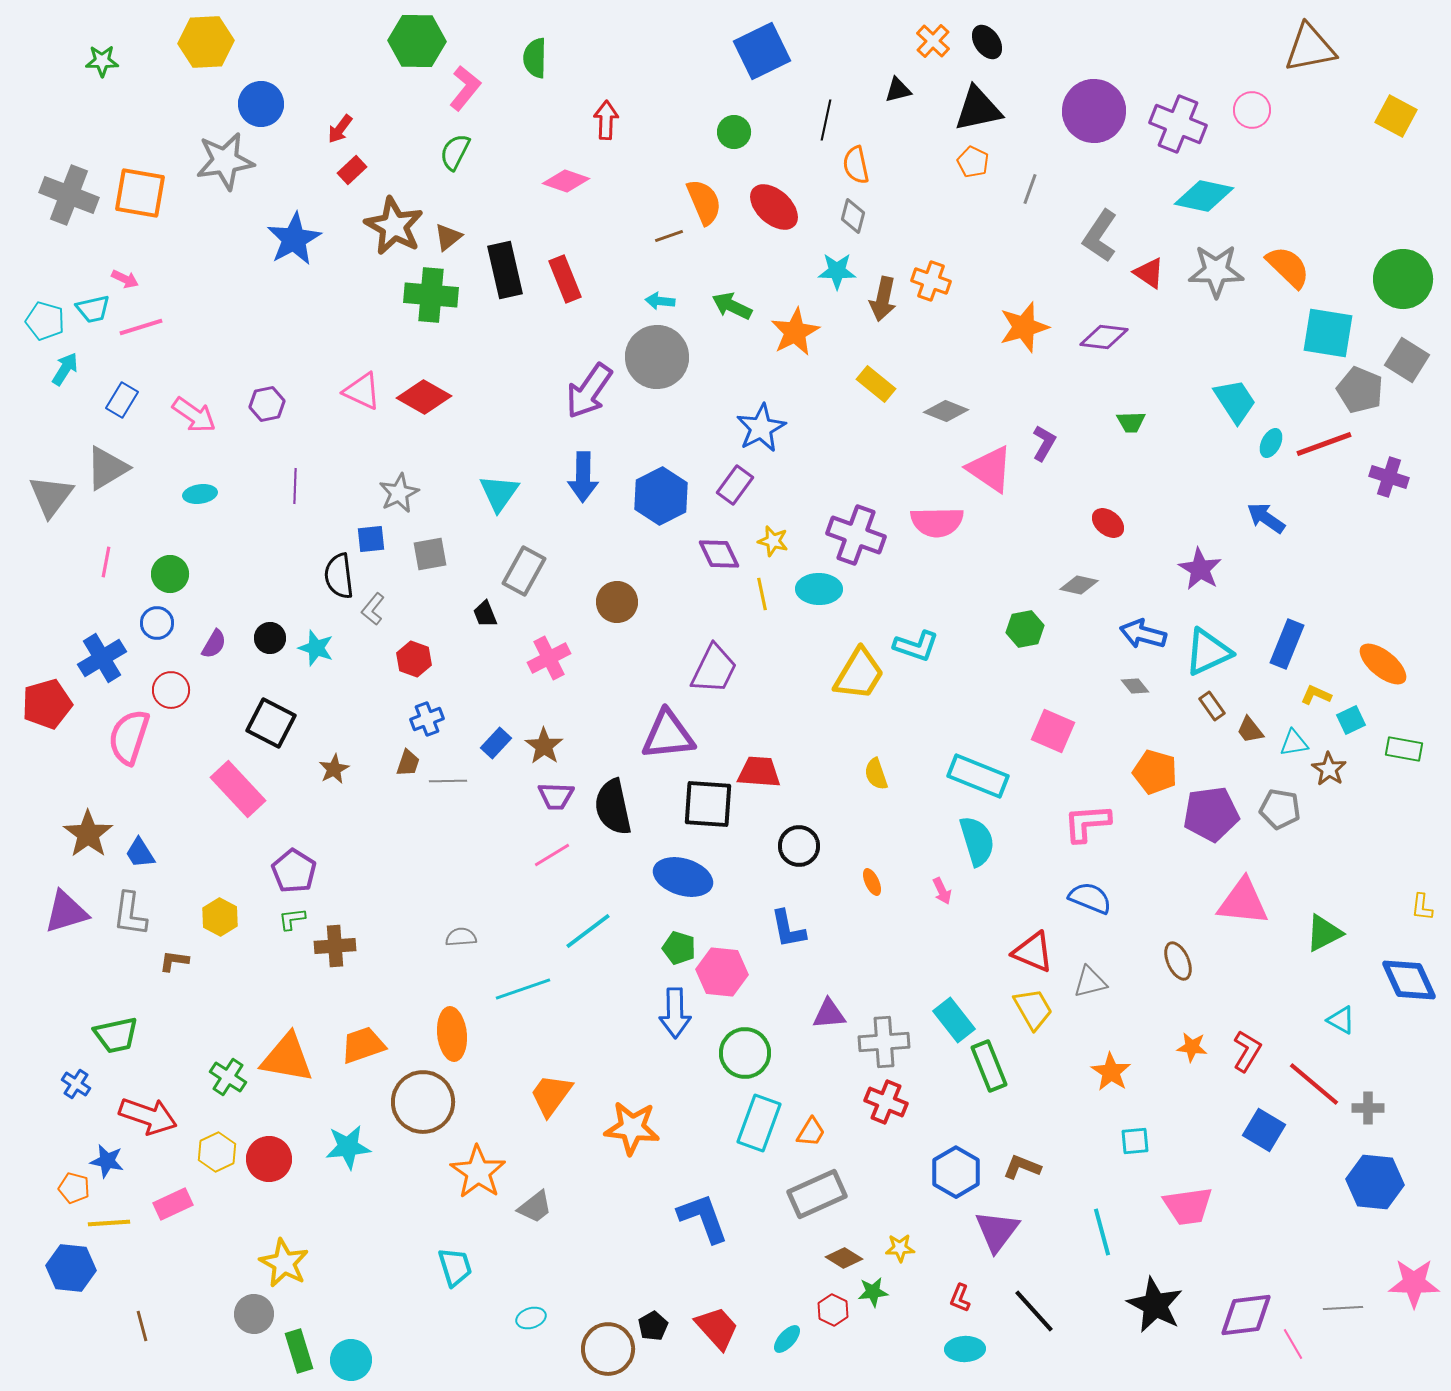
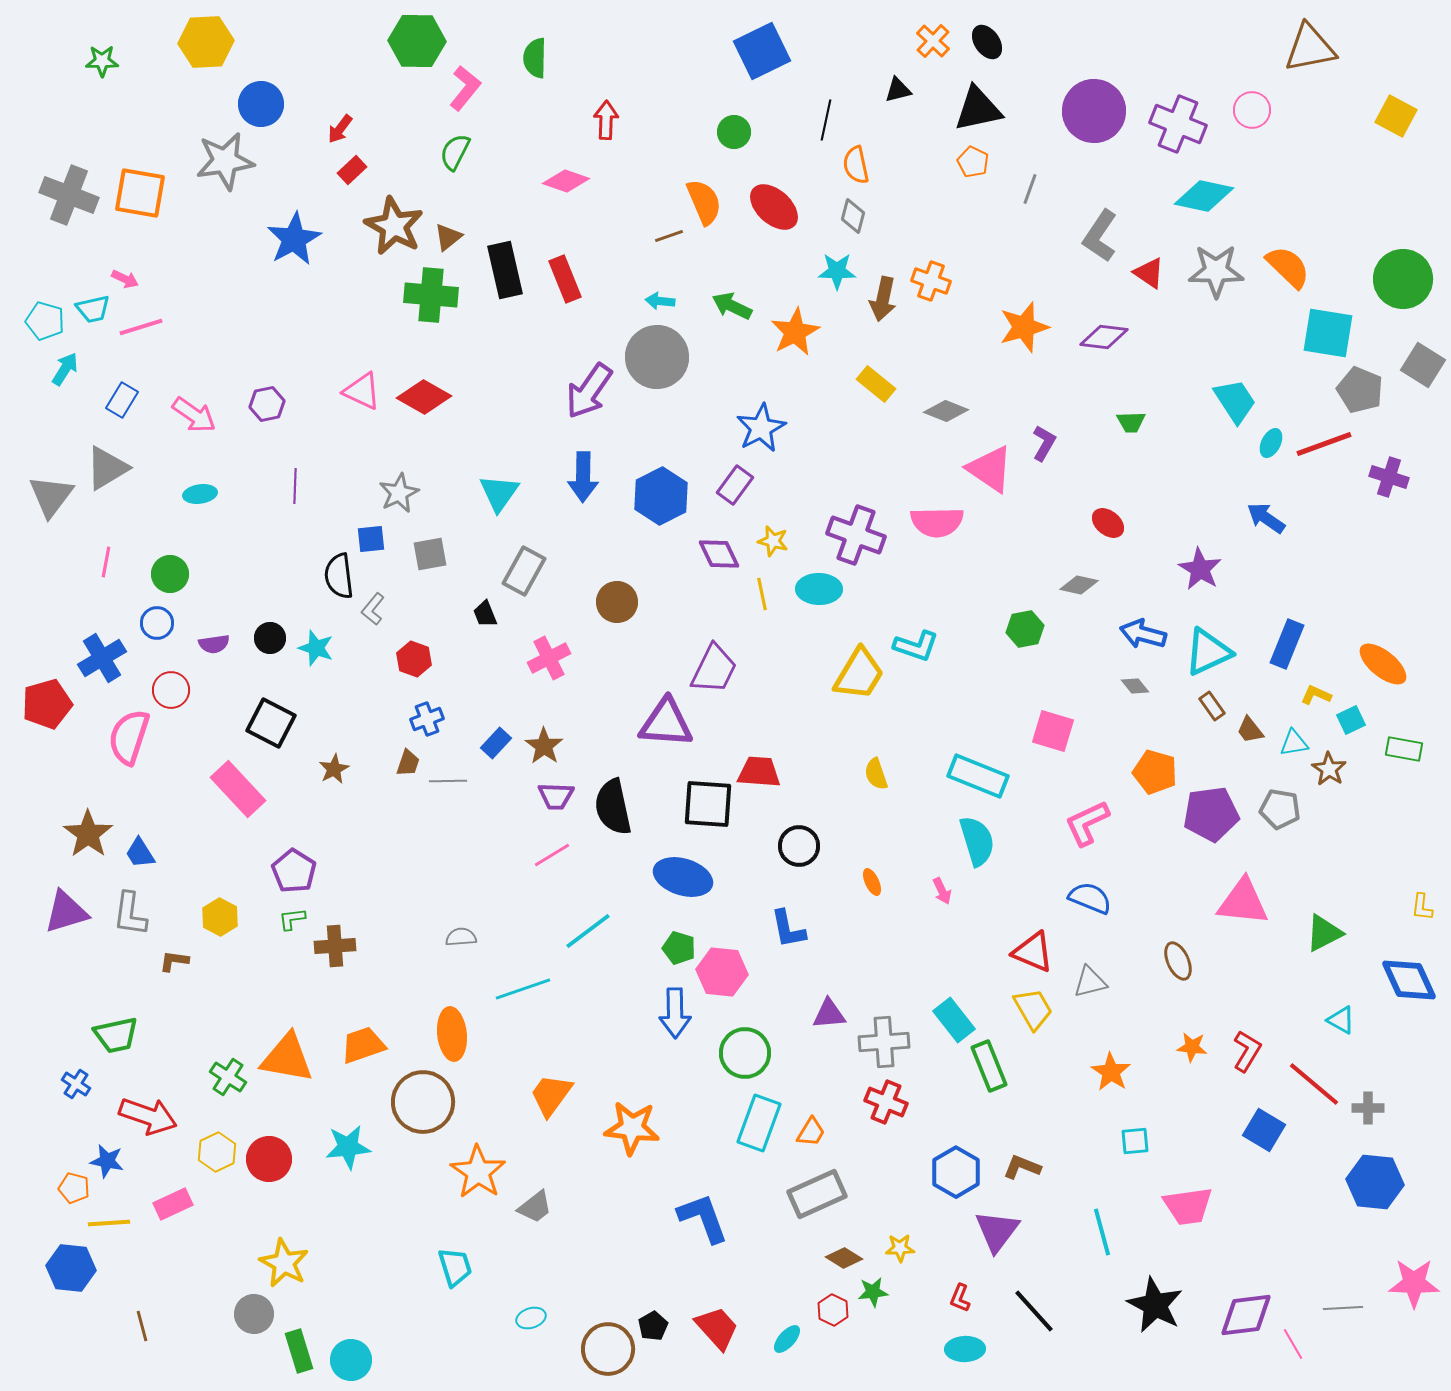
gray square at (1407, 360): moved 16 px right, 5 px down
purple semicircle at (214, 644): rotated 52 degrees clockwise
pink square at (1053, 731): rotated 6 degrees counterclockwise
purple triangle at (668, 735): moved 2 px left, 12 px up; rotated 10 degrees clockwise
pink L-shape at (1087, 823): rotated 21 degrees counterclockwise
